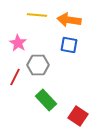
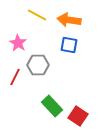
yellow line: rotated 24 degrees clockwise
green rectangle: moved 6 px right, 6 px down
